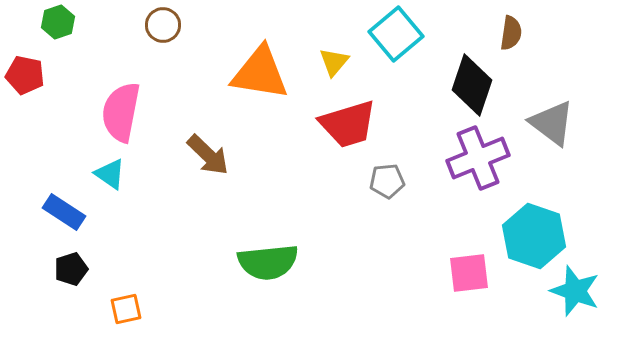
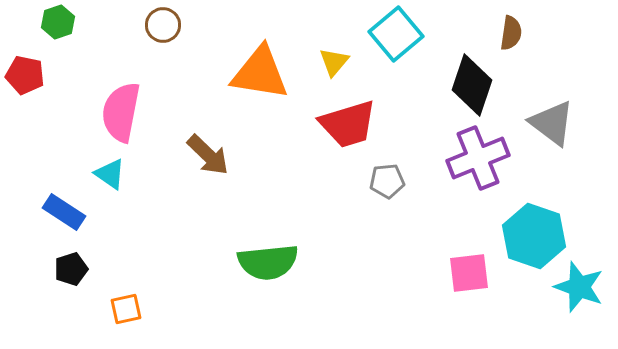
cyan star: moved 4 px right, 4 px up
